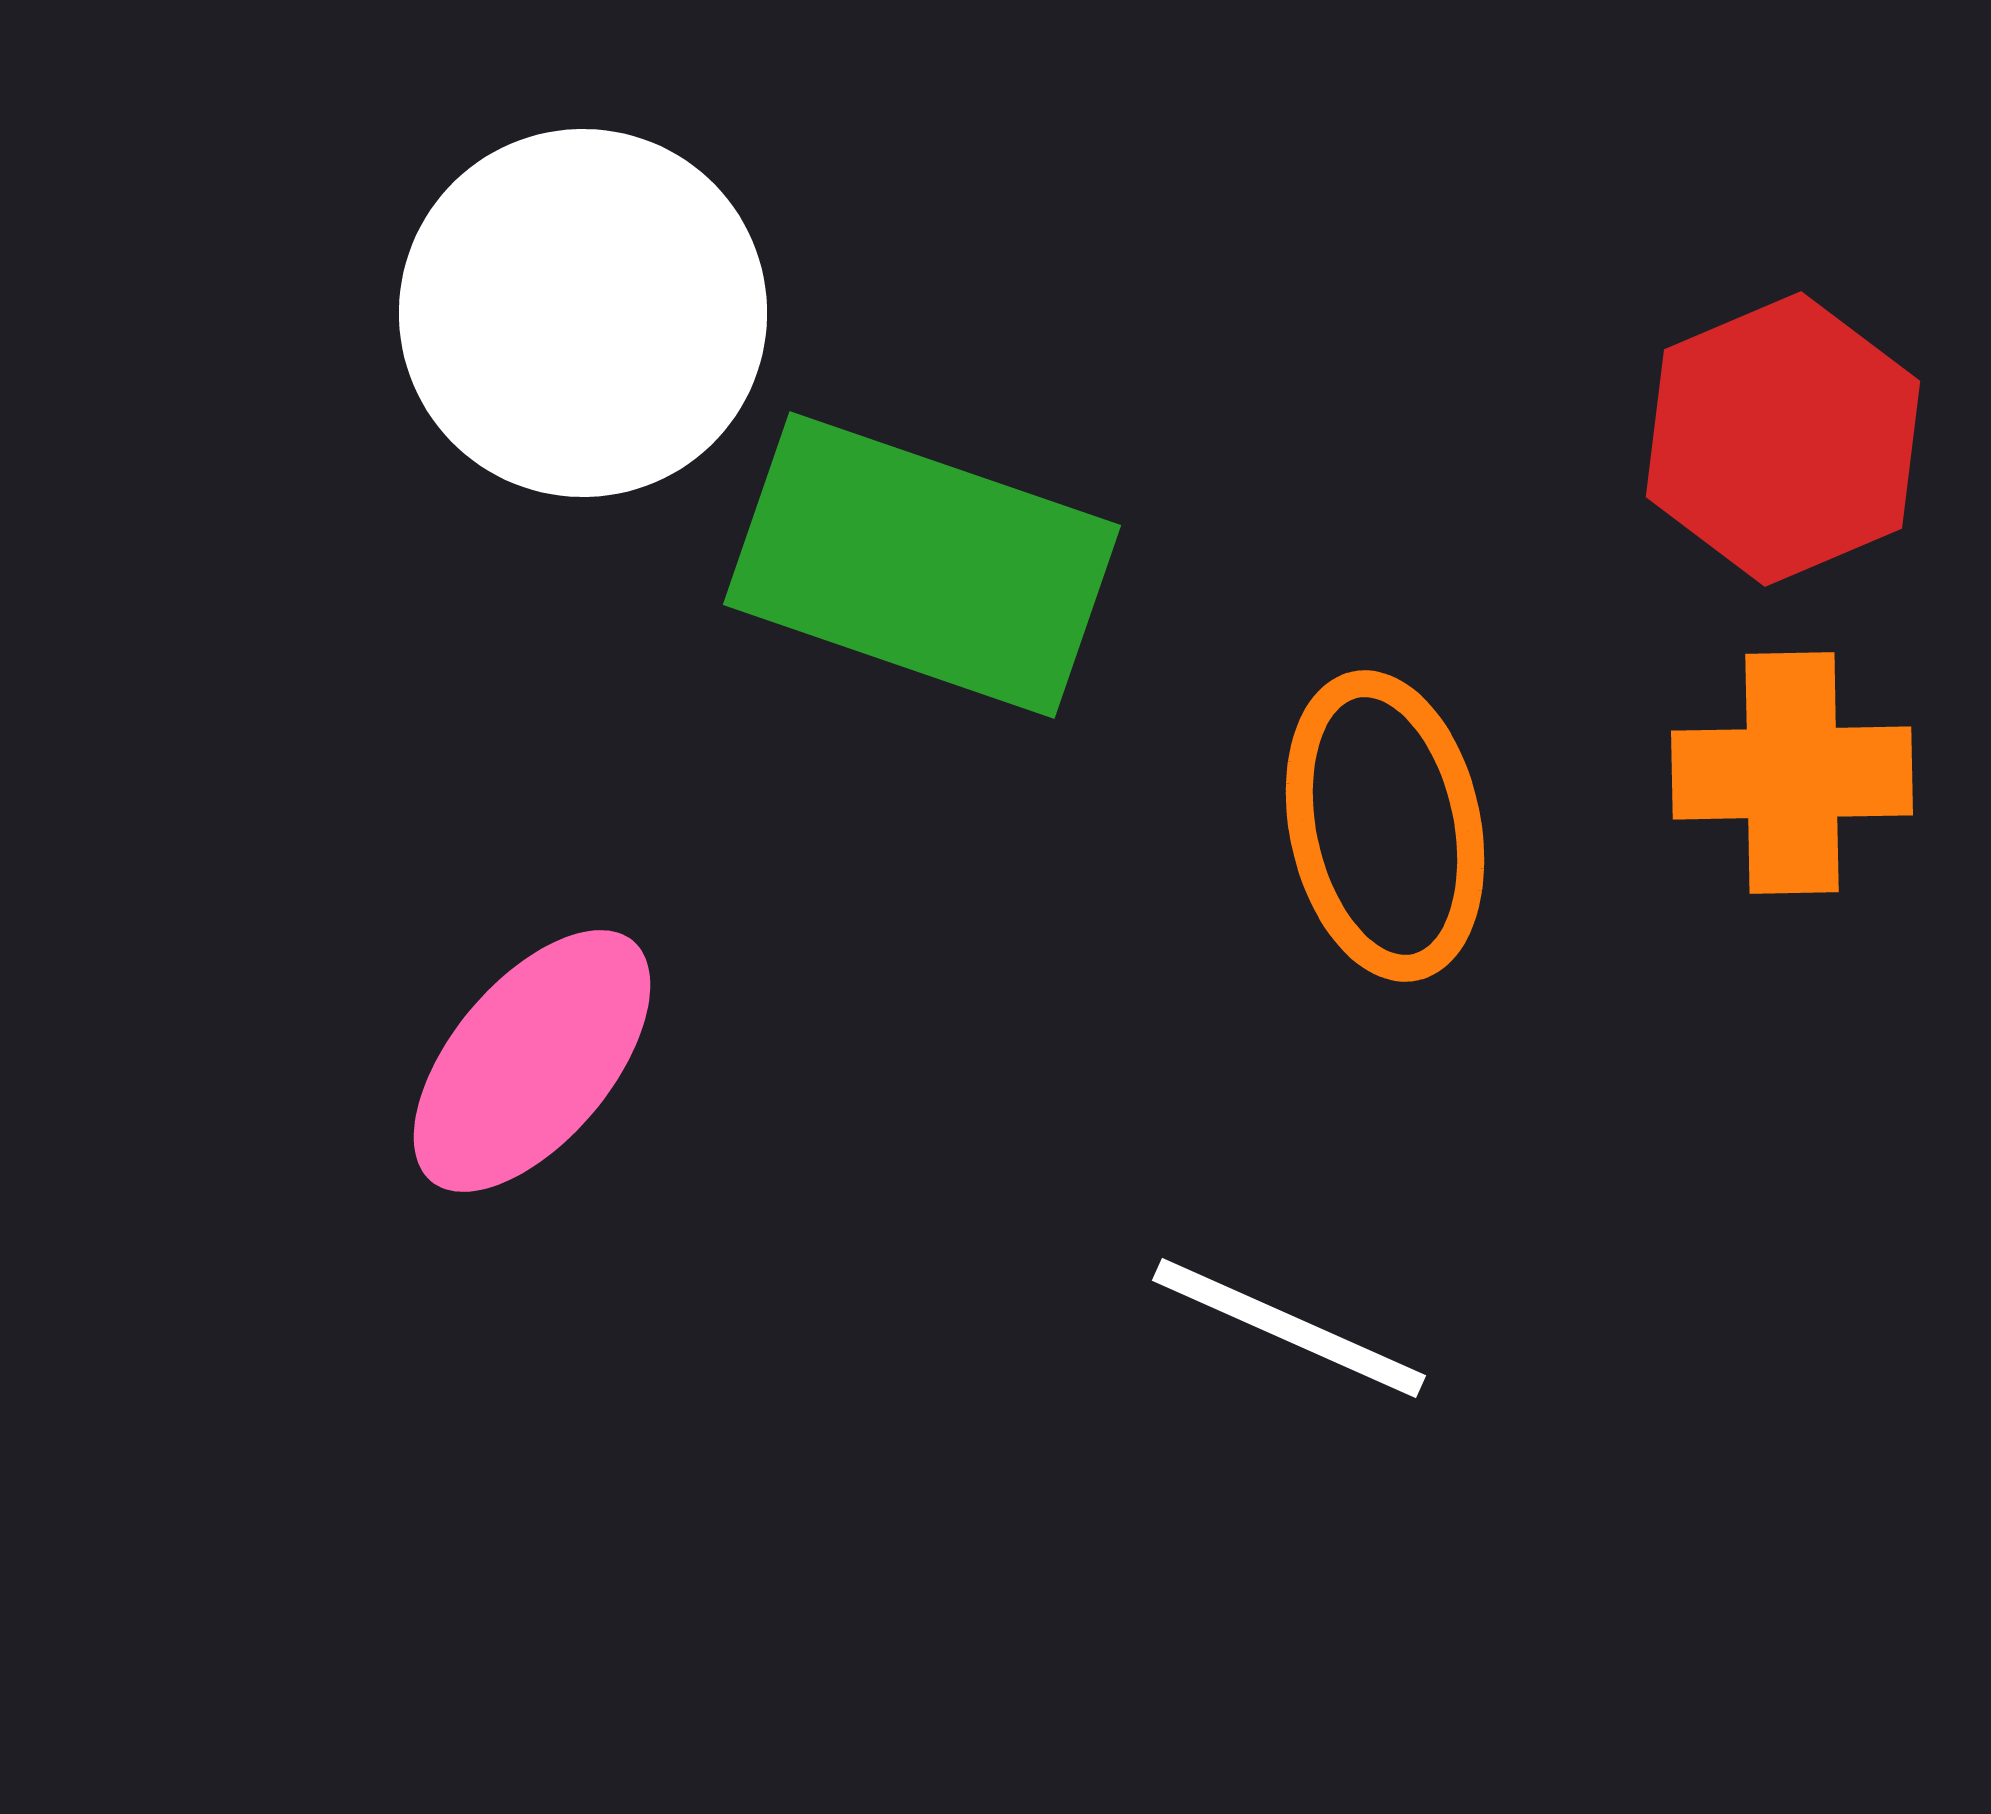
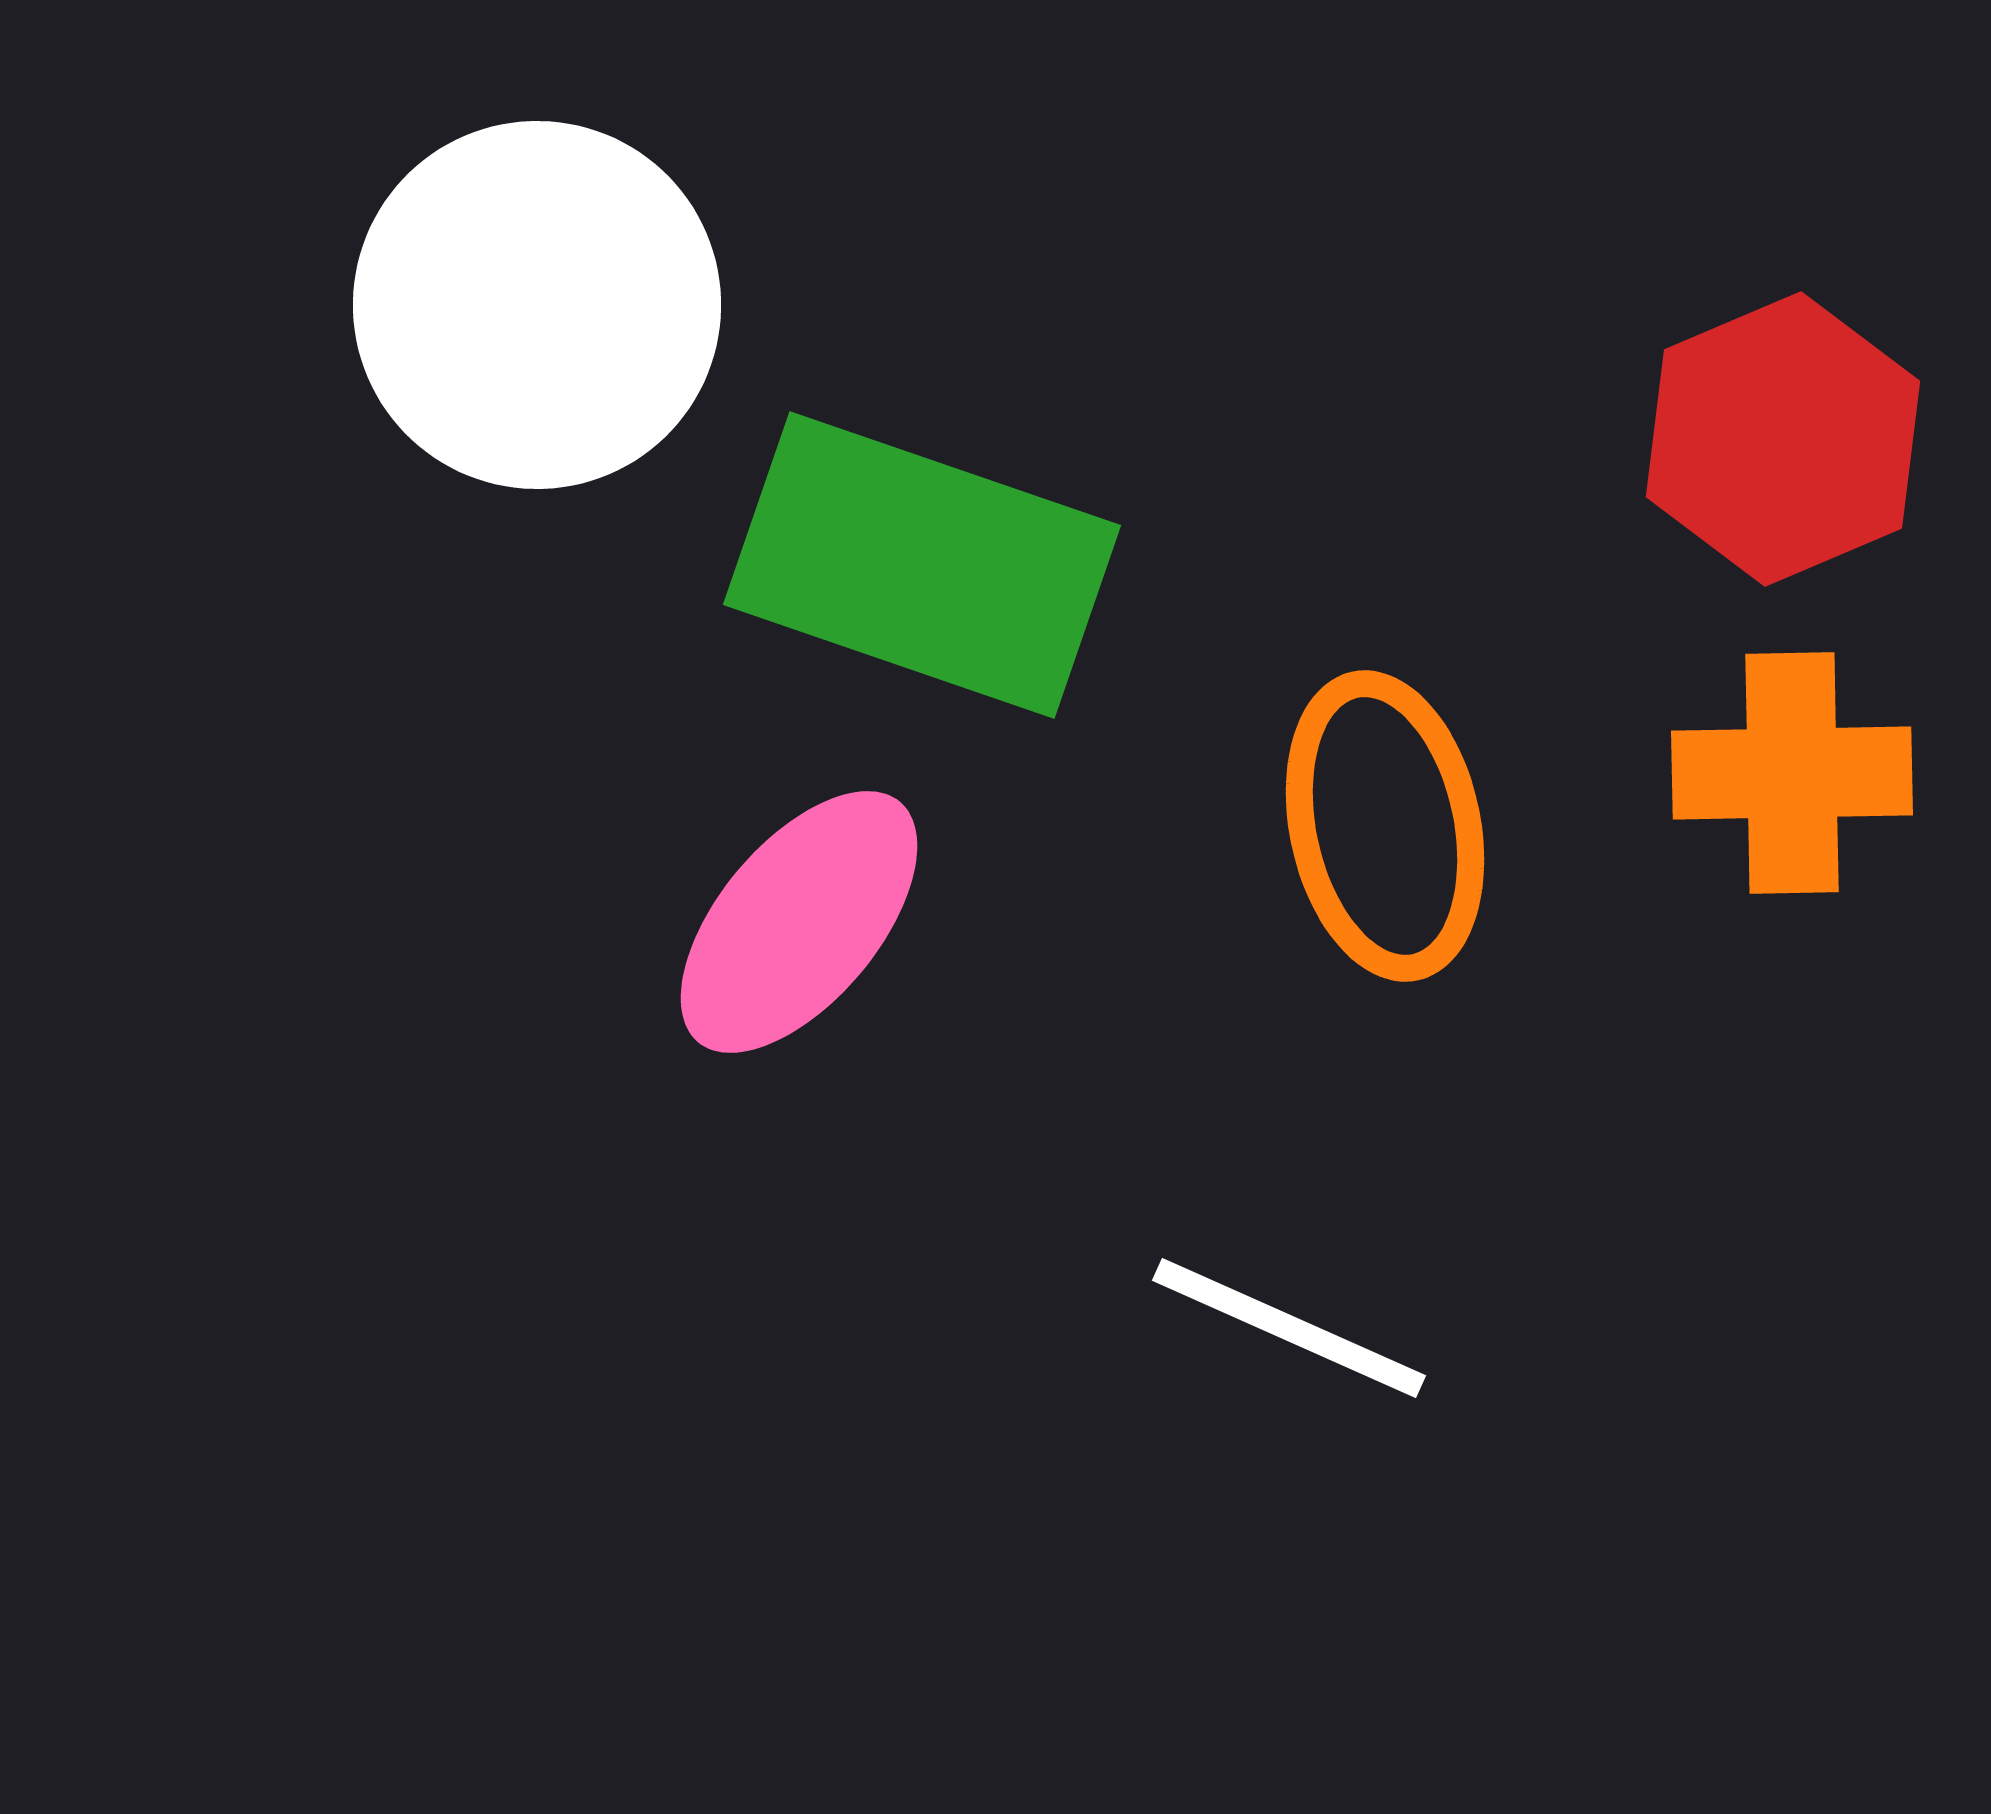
white circle: moved 46 px left, 8 px up
pink ellipse: moved 267 px right, 139 px up
